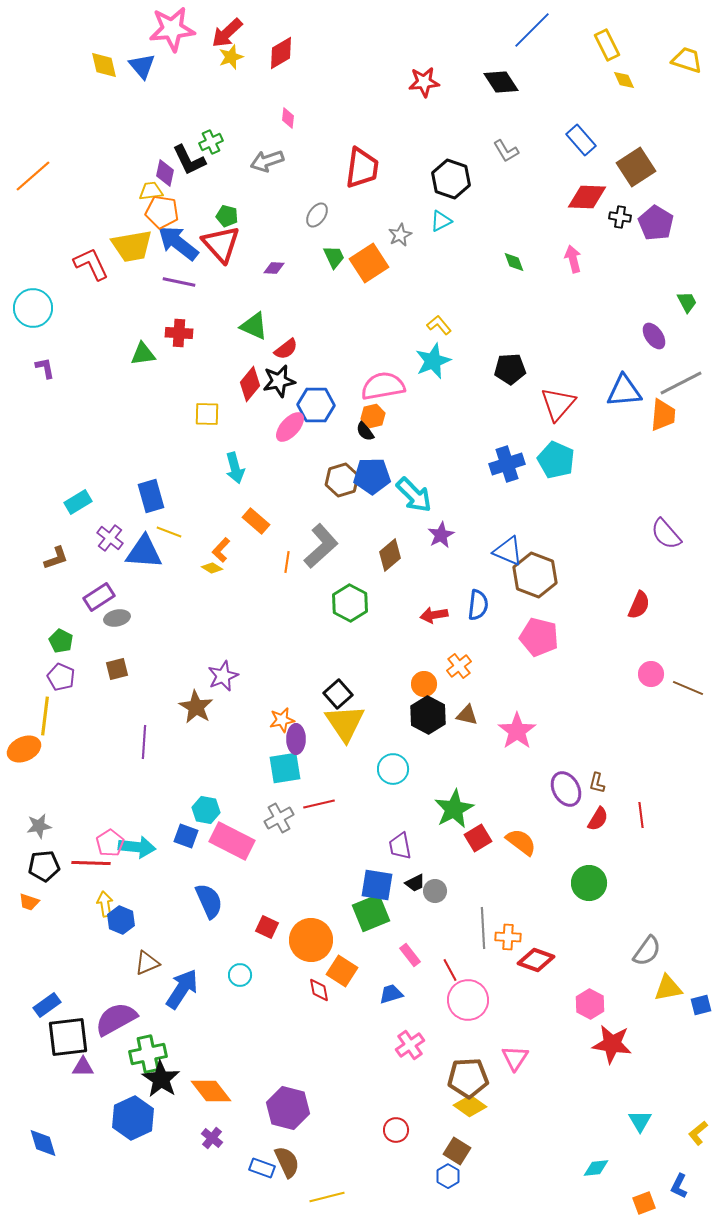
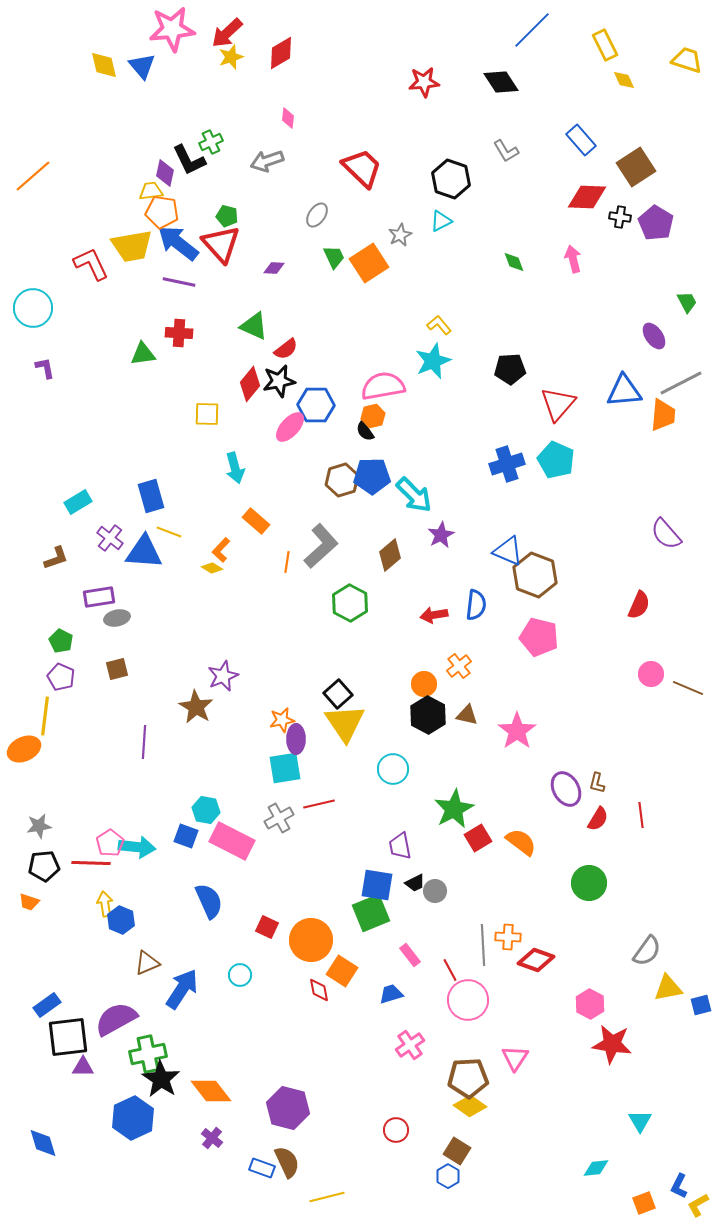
yellow rectangle at (607, 45): moved 2 px left
red trapezoid at (362, 168): rotated 54 degrees counterclockwise
purple rectangle at (99, 597): rotated 24 degrees clockwise
blue semicircle at (478, 605): moved 2 px left
gray line at (483, 928): moved 17 px down
yellow L-shape at (698, 1133): moved 72 px down; rotated 10 degrees clockwise
